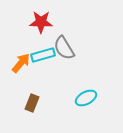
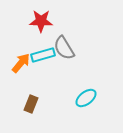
red star: moved 1 px up
cyan ellipse: rotated 10 degrees counterclockwise
brown rectangle: moved 1 px left, 1 px down
